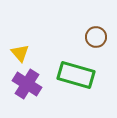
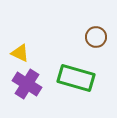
yellow triangle: rotated 24 degrees counterclockwise
green rectangle: moved 3 px down
